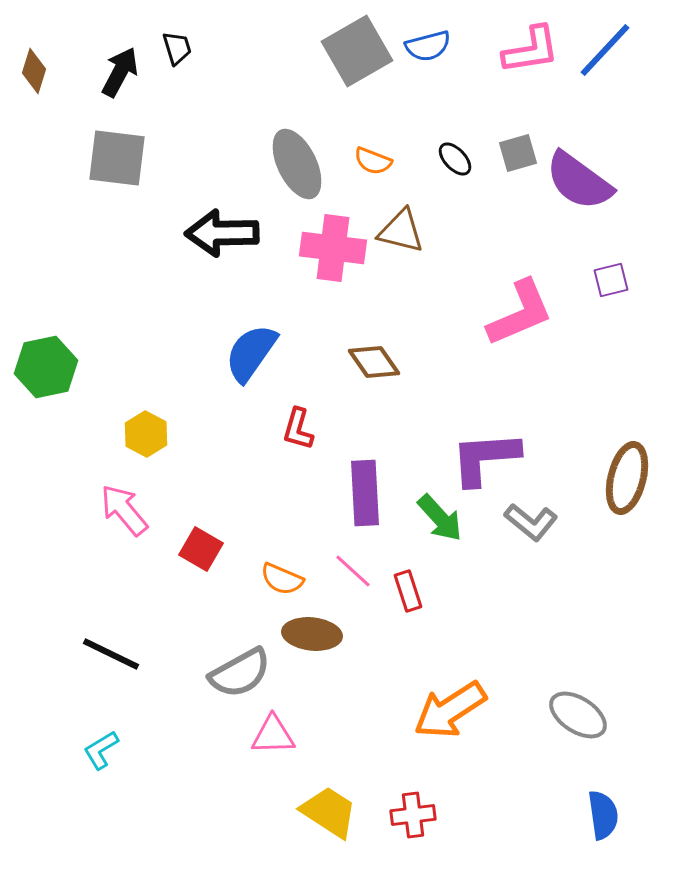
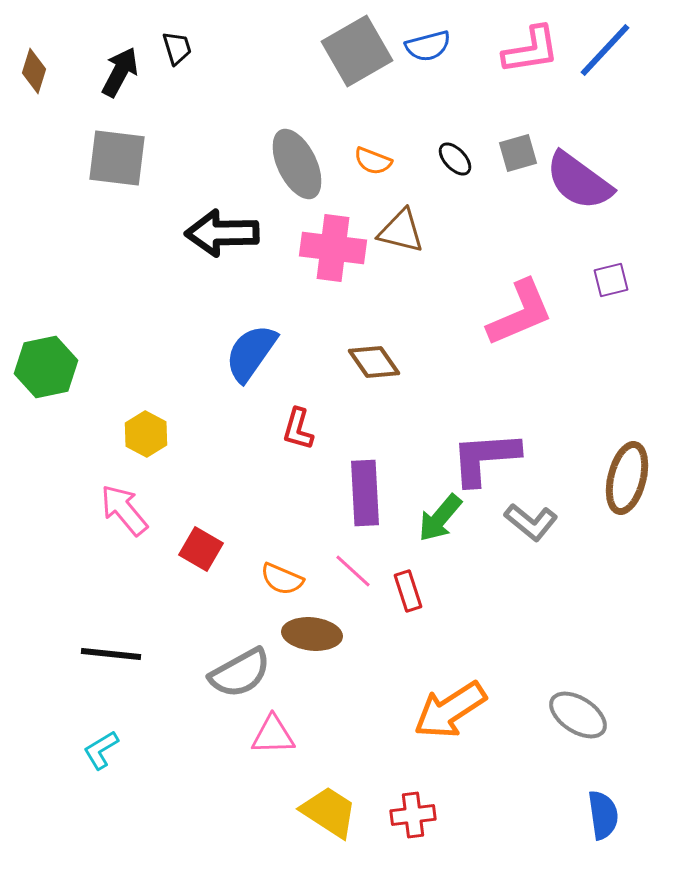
green arrow at (440, 518): rotated 82 degrees clockwise
black line at (111, 654): rotated 20 degrees counterclockwise
